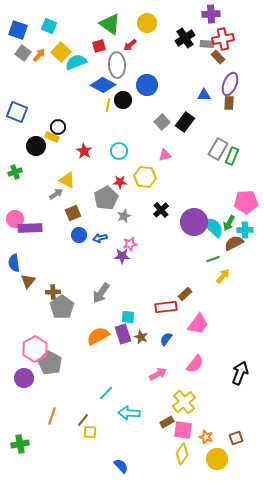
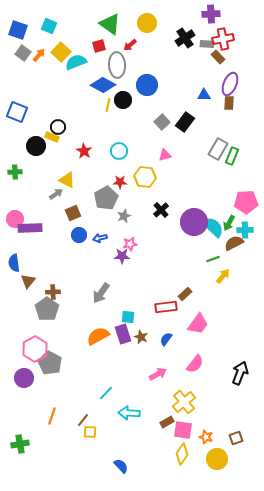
green cross at (15, 172): rotated 16 degrees clockwise
gray pentagon at (62, 307): moved 15 px left, 2 px down
